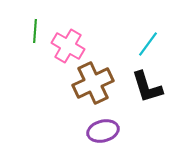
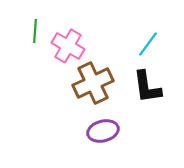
black L-shape: rotated 9 degrees clockwise
